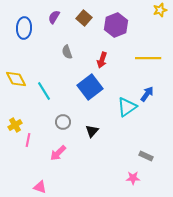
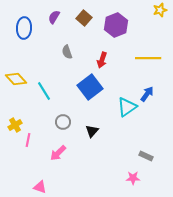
yellow diamond: rotated 15 degrees counterclockwise
